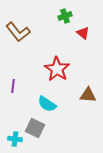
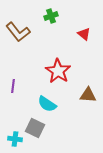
green cross: moved 14 px left
red triangle: moved 1 px right, 1 px down
red star: moved 1 px right, 2 px down
